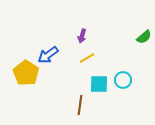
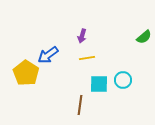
yellow line: rotated 21 degrees clockwise
